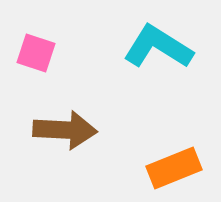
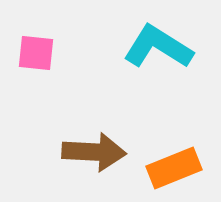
pink square: rotated 12 degrees counterclockwise
brown arrow: moved 29 px right, 22 px down
